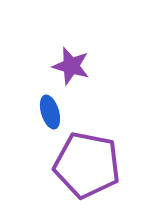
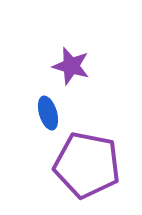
blue ellipse: moved 2 px left, 1 px down
